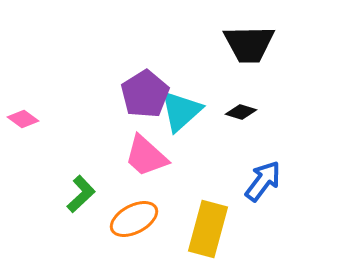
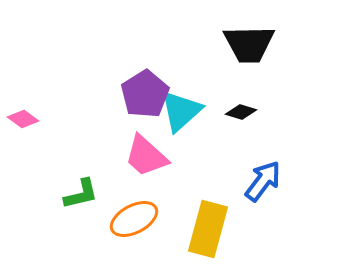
green L-shape: rotated 30 degrees clockwise
